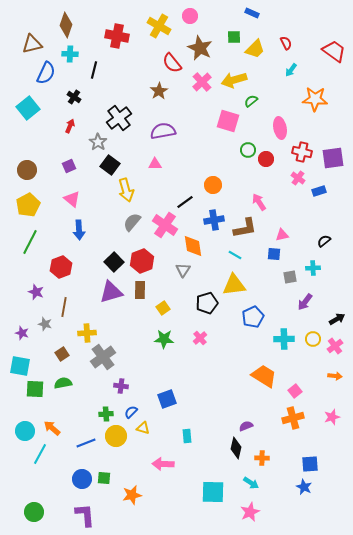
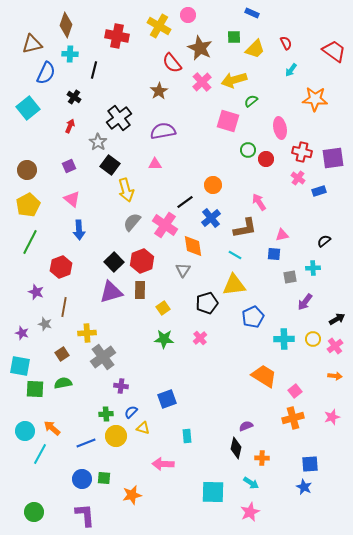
pink circle at (190, 16): moved 2 px left, 1 px up
blue cross at (214, 220): moved 3 px left, 2 px up; rotated 30 degrees counterclockwise
